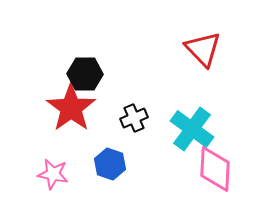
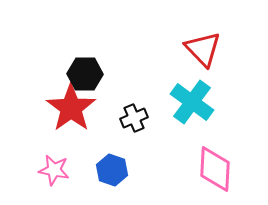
cyan cross: moved 27 px up
blue hexagon: moved 2 px right, 6 px down
pink star: moved 1 px right, 4 px up
